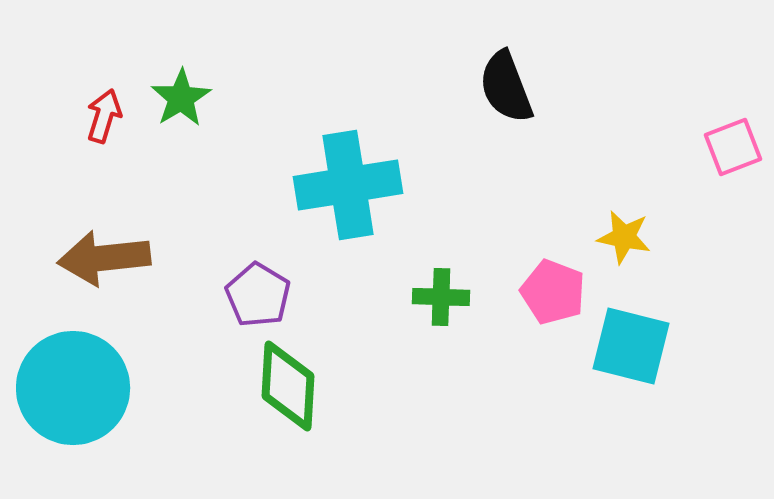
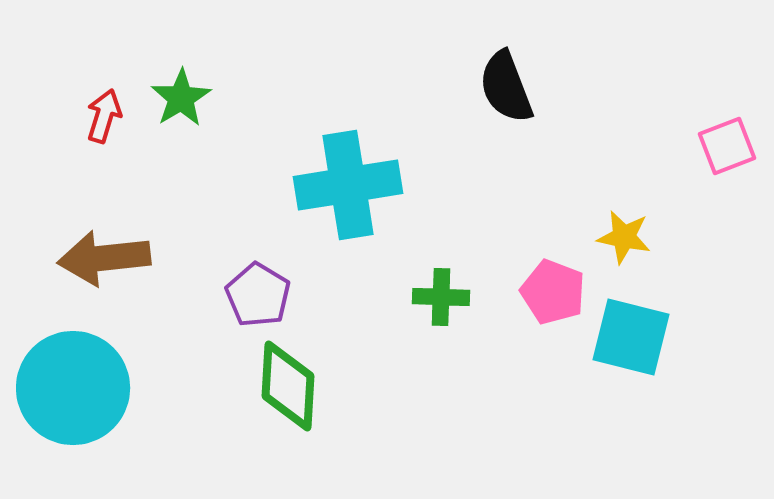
pink square: moved 6 px left, 1 px up
cyan square: moved 9 px up
